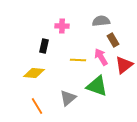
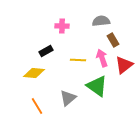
black rectangle: moved 2 px right, 5 px down; rotated 48 degrees clockwise
pink arrow: moved 1 px right, 1 px down; rotated 12 degrees clockwise
green triangle: rotated 15 degrees clockwise
